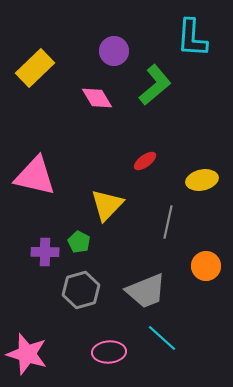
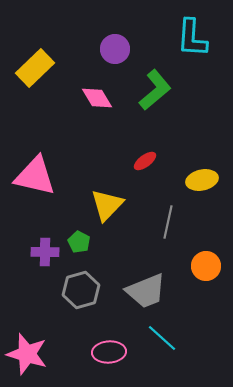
purple circle: moved 1 px right, 2 px up
green L-shape: moved 5 px down
